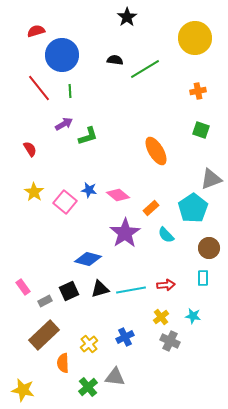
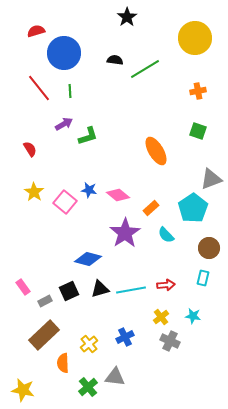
blue circle at (62, 55): moved 2 px right, 2 px up
green square at (201, 130): moved 3 px left, 1 px down
cyan rectangle at (203, 278): rotated 14 degrees clockwise
